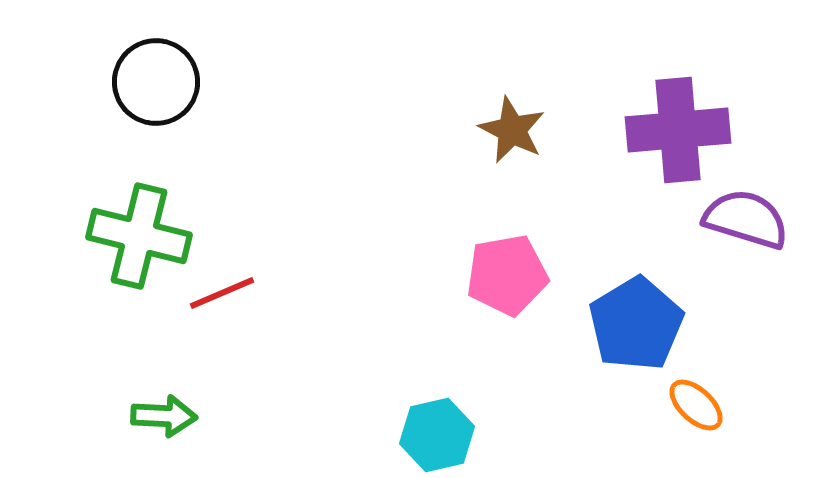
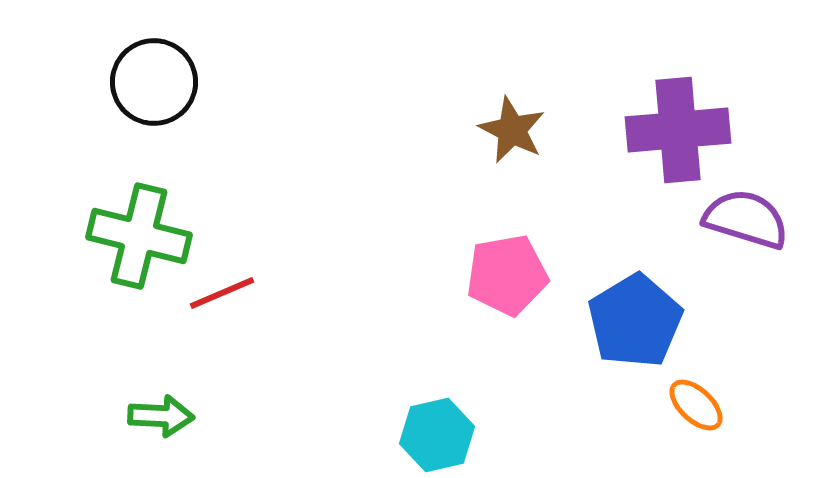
black circle: moved 2 px left
blue pentagon: moved 1 px left, 3 px up
green arrow: moved 3 px left
